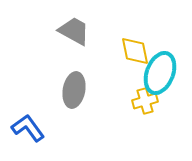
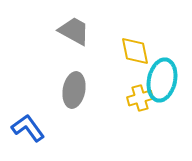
cyan ellipse: moved 2 px right, 7 px down; rotated 9 degrees counterclockwise
yellow cross: moved 5 px left, 3 px up
